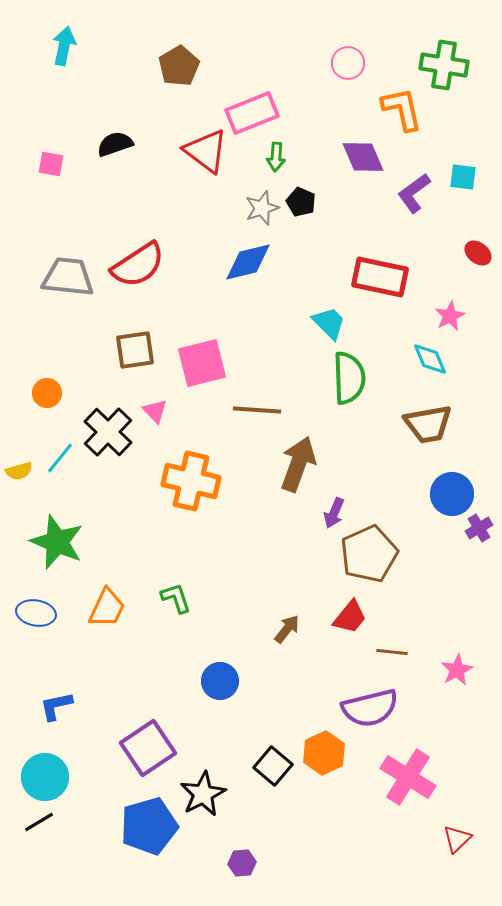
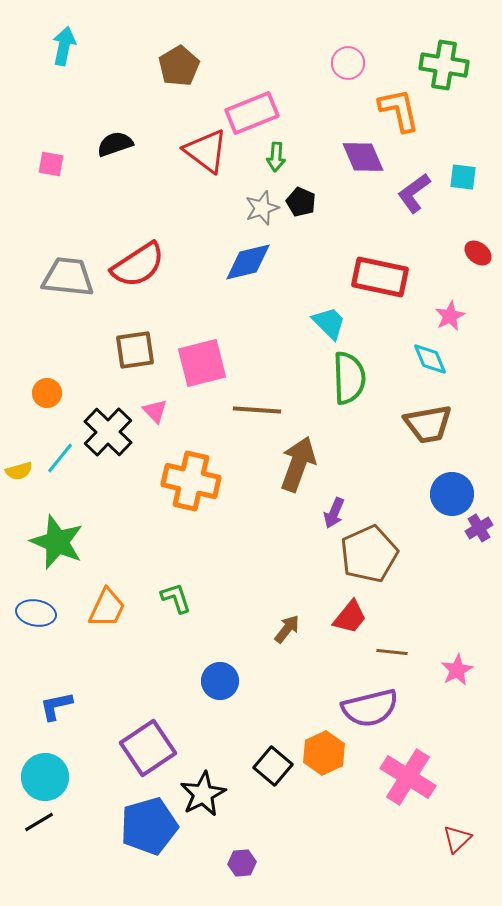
orange L-shape at (402, 109): moved 3 px left, 1 px down
